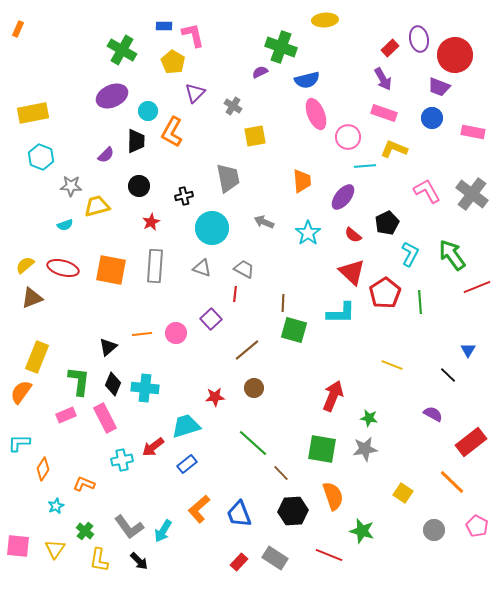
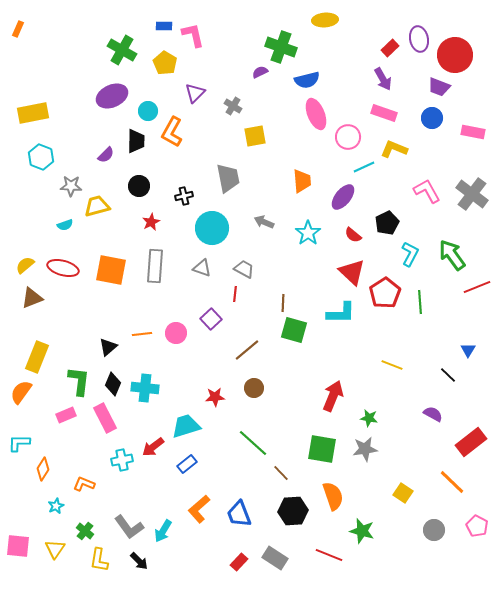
yellow pentagon at (173, 62): moved 8 px left, 1 px down
cyan line at (365, 166): moved 1 px left, 1 px down; rotated 20 degrees counterclockwise
